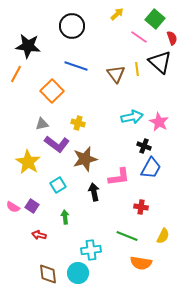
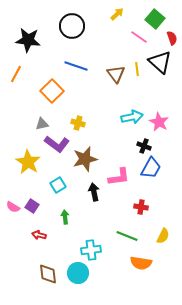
black star: moved 6 px up
